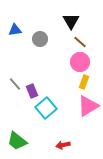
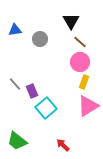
red arrow: rotated 56 degrees clockwise
